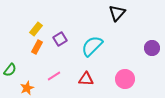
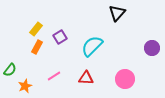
purple square: moved 2 px up
red triangle: moved 1 px up
orange star: moved 2 px left, 2 px up
